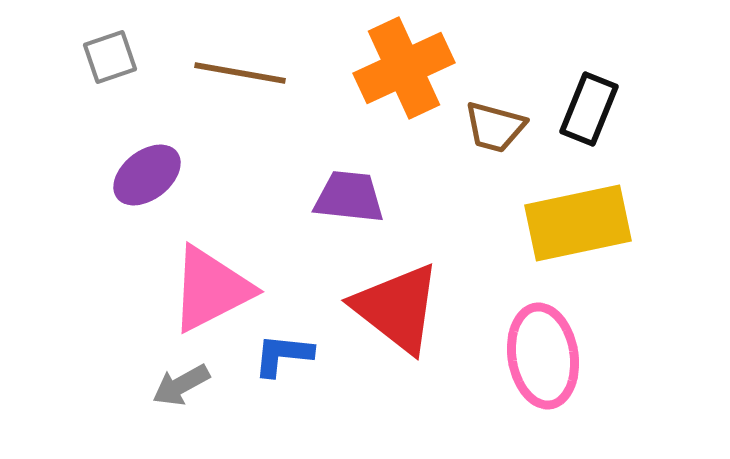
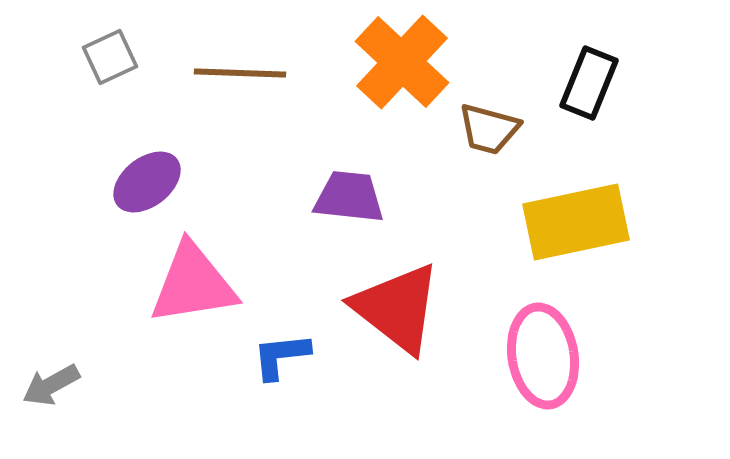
gray square: rotated 6 degrees counterclockwise
orange cross: moved 2 px left, 6 px up; rotated 22 degrees counterclockwise
brown line: rotated 8 degrees counterclockwise
black rectangle: moved 26 px up
brown trapezoid: moved 6 px left, 2 px down
purple ellipse: moved 7 px down
yellow rectangle: moved 2 px left, 1 px up
pink triangle: moved 18 px left, 5 px up; rotated 18 degrees clockwise
blue L-shape: moved 2 px left, 1 px down; rotated 12 degrees counterclockwise
gray arrow: moved 130 px left
